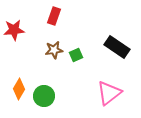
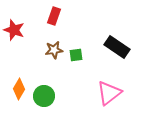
red star: rotated 25 degrees clockwise
green square: rotated 16 degrees clockwise
